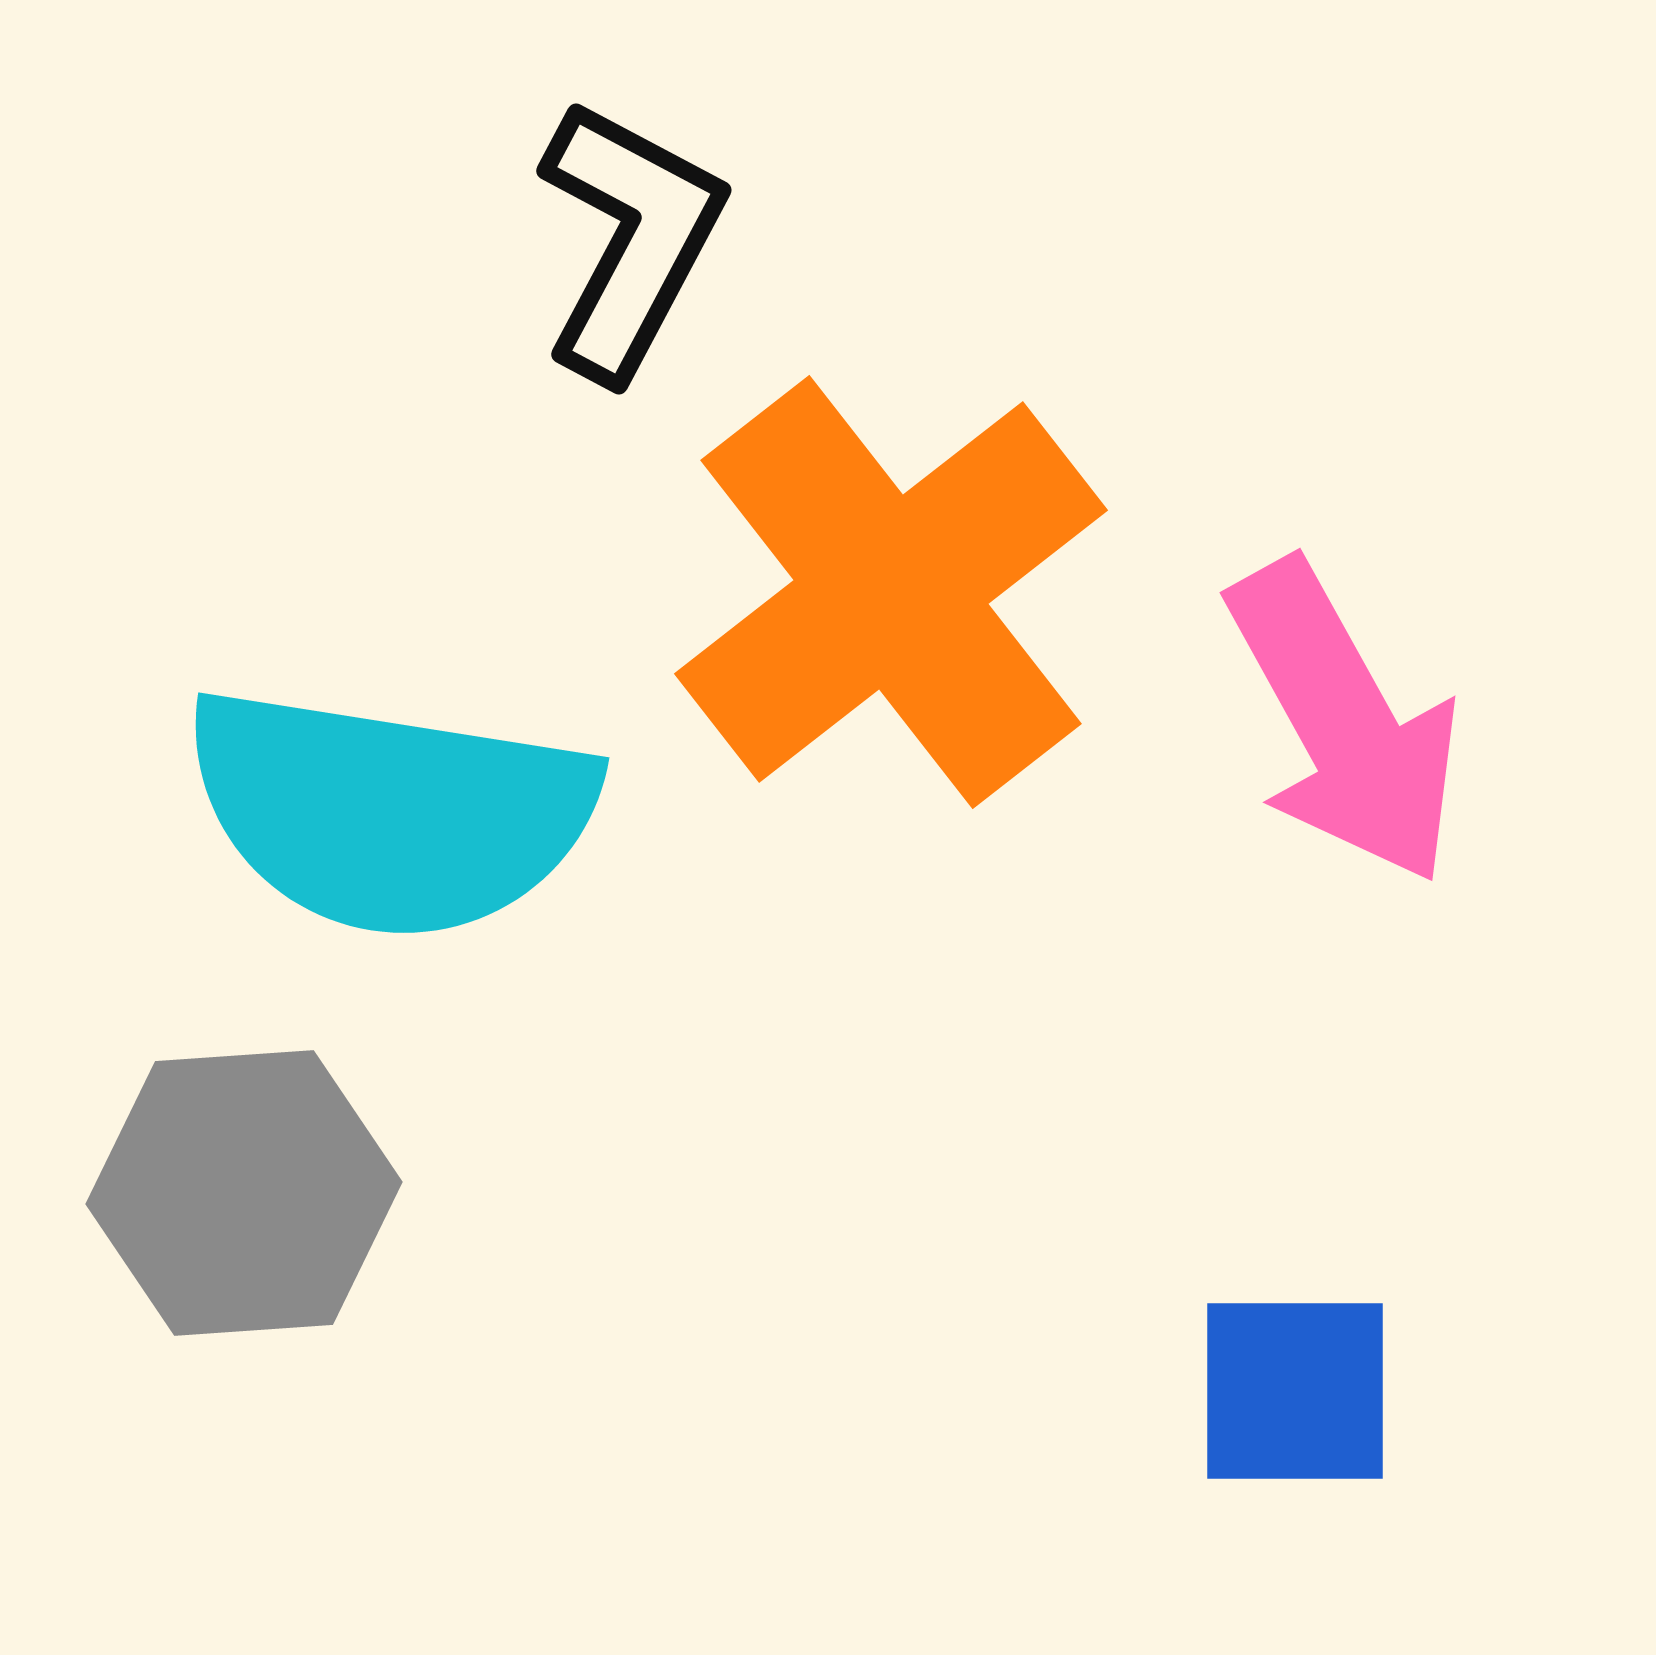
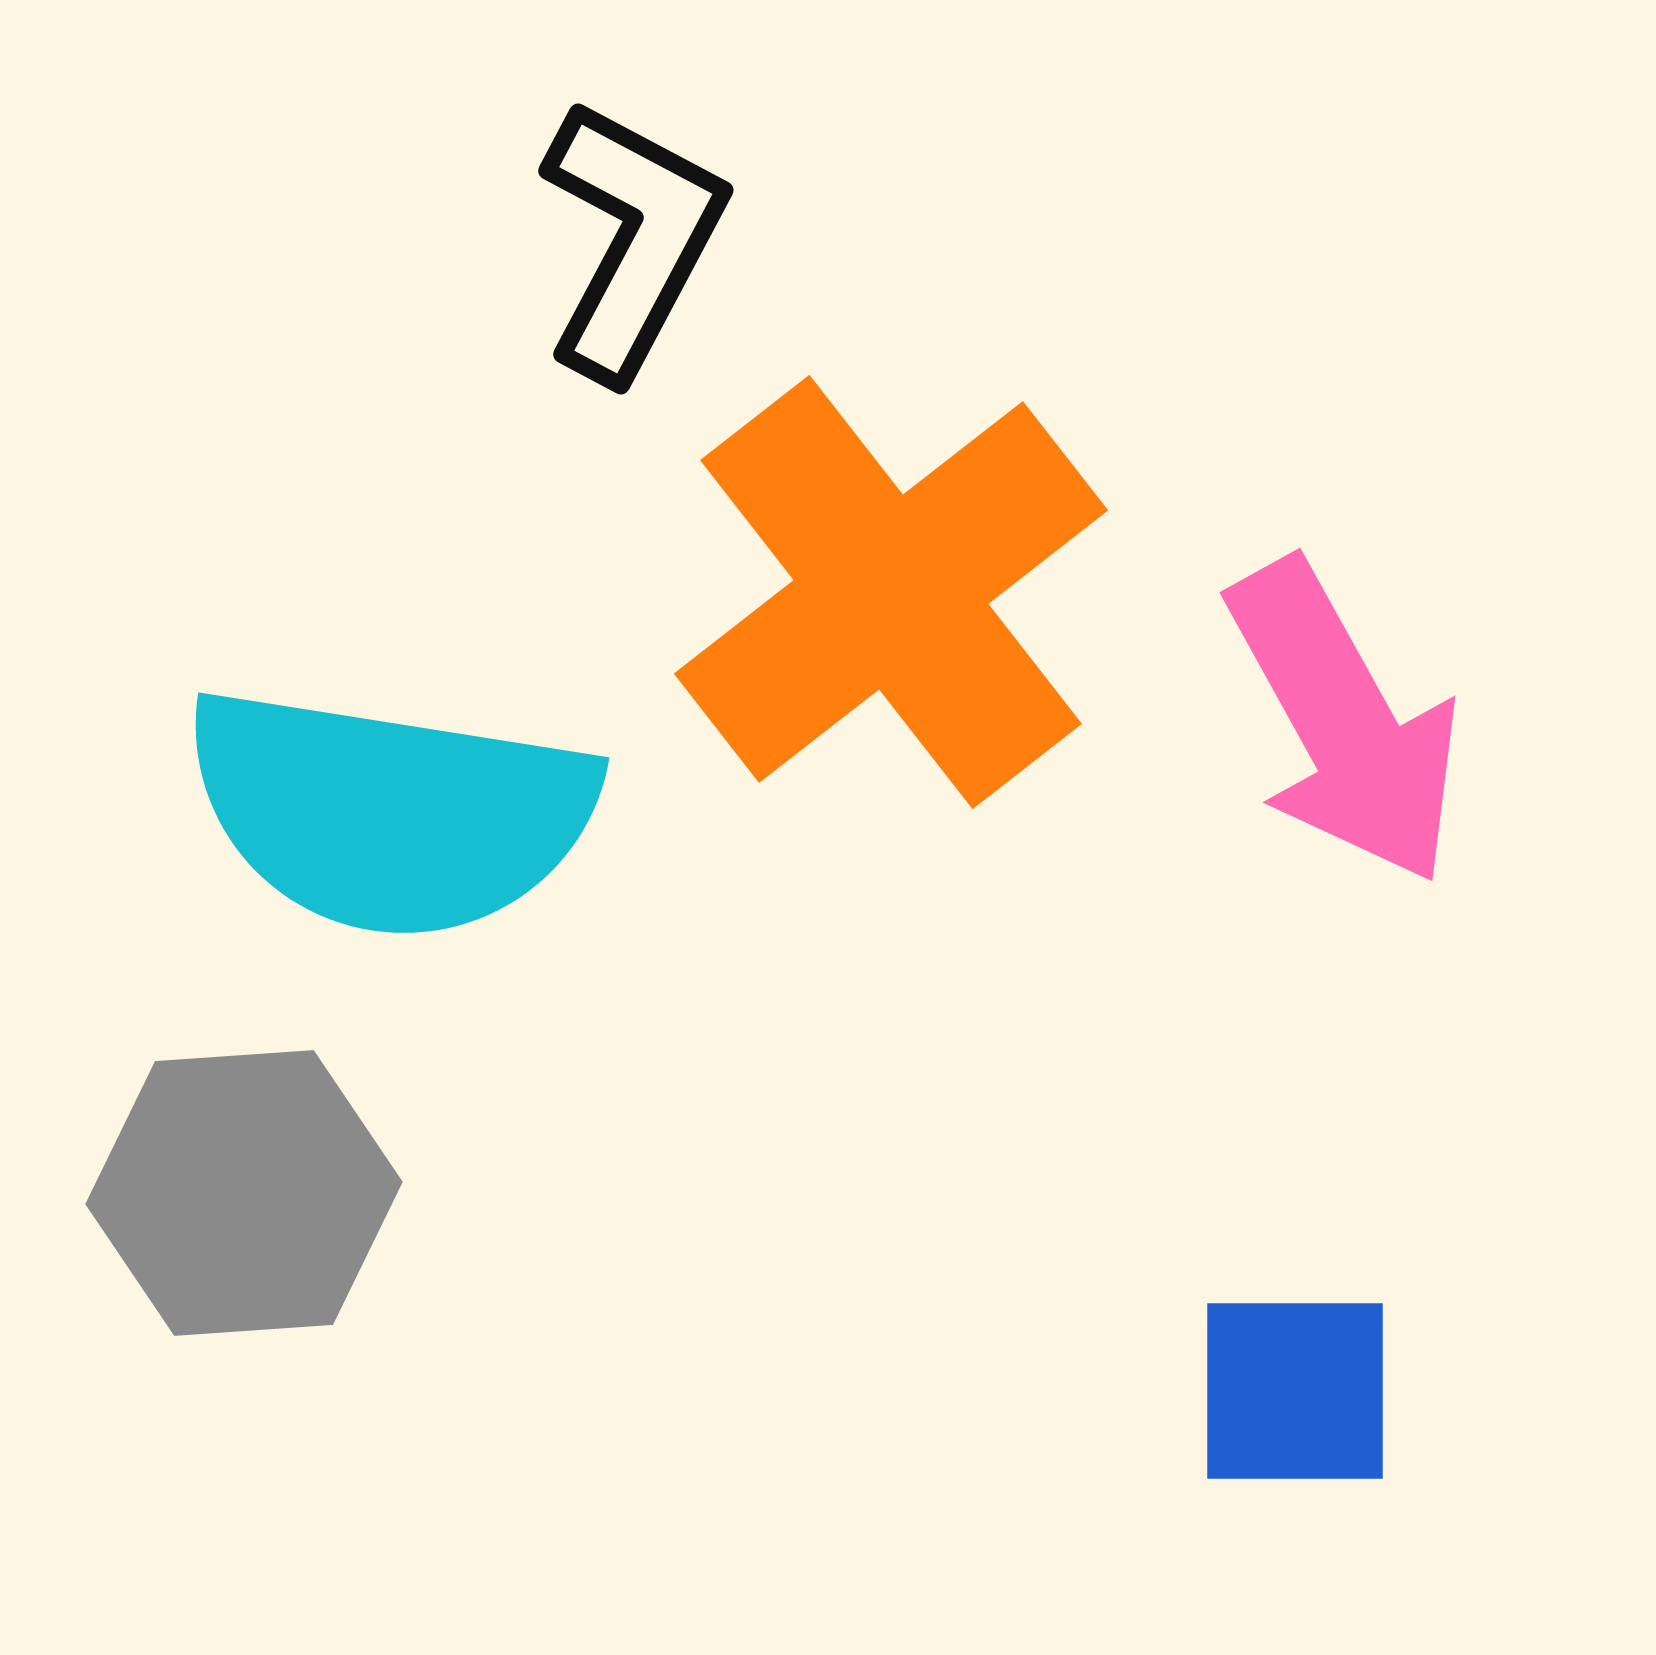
black L-shape: moved 2 px right
